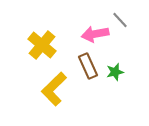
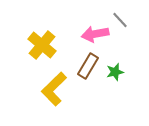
brown rectangle: rotated 55 degrees clockwise
